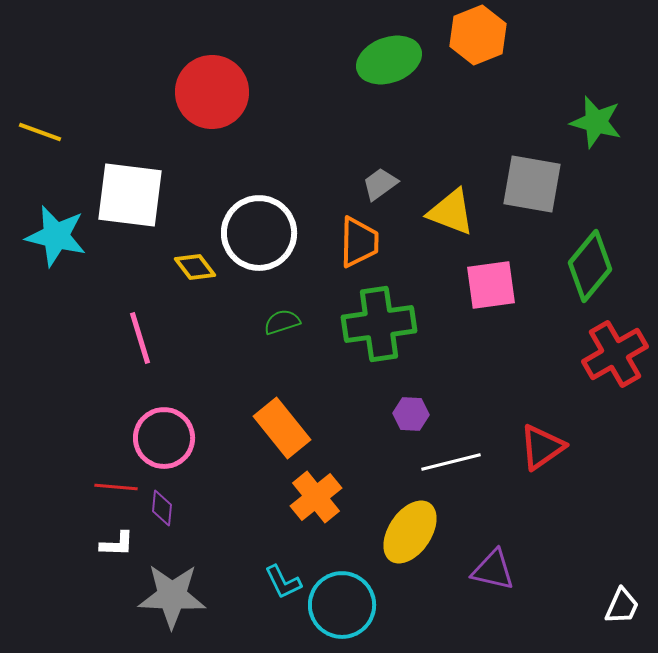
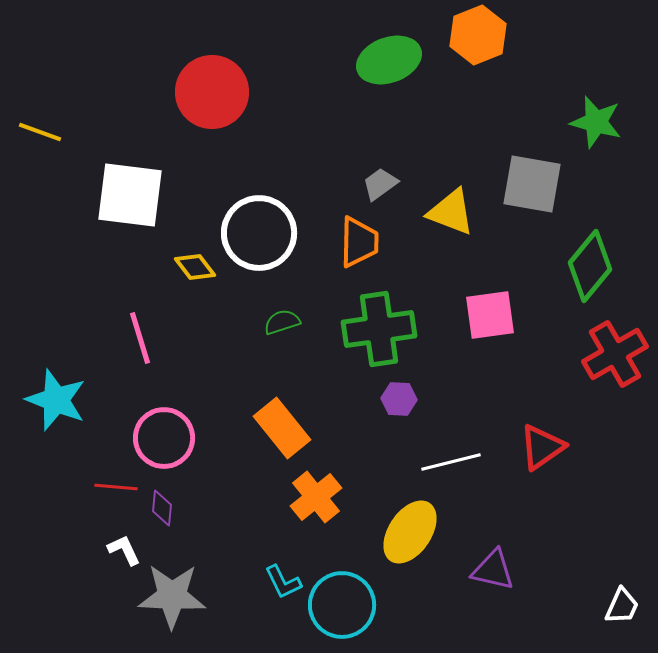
cyan star: moved 164 px down; rotated 8 degrees clockwise
pink square: moved 1 px left, 30 px down
green cross: moved 5 px down
purple hexagon: moved 12 px left, 15 px up
white L-shape: moved 7 px right, 6 px down; rotated 117 degrees counterclockwise
